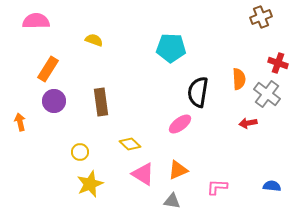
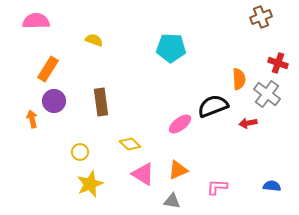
black semicircle: moved 15 px right, 14 px down; rotated 60 degrees clockwise
orange arrow: moved 12 px right, 3 px up
